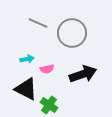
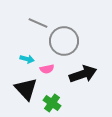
gray circle: moved 8 px left, 8 px down
cyan arrow: rotated 24 degrees clockwise
black triangle: rotated 20 degrees clockwise
green cross: moved 3 px right, 2 px up
